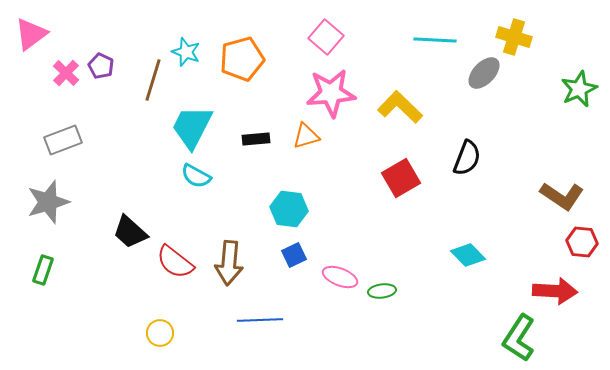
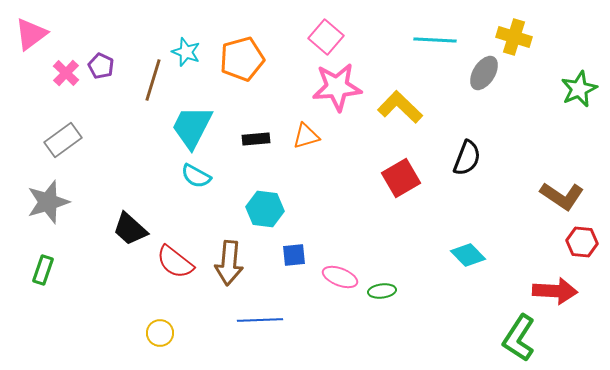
gray ellipse: rotated 12 degrees counterclockwise
pink star: moved 6 px right, 6 px up
gray rectangle: rotated 15 degrees counterclockwise
cyan hexagon: moved 24 px left
black trapezoid: moved 3 px up
blue square: rotated 20 degrees clockwise
